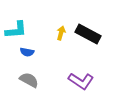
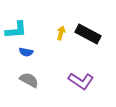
blue semicircle: moved 1 px left
